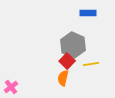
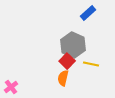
blue rectangle: rotated 42 degrees counterclockwise
yellow line: rotated 21 degrees clockwise
